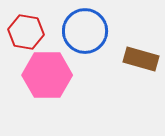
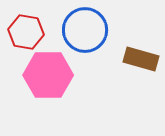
blue circle: moved 1 px up
pink hexagon: moved 1 px right
